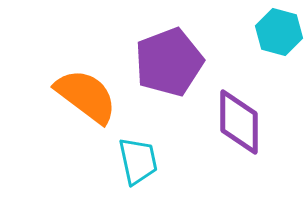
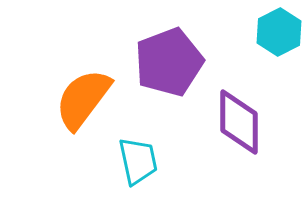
cyan hexagon: rotated 18 degrees clockwise
orange semicircle: moved 3 px left, 3 px down; rotated 90 degrees counterclockwise
